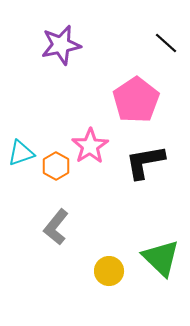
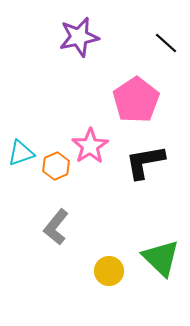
purple star: moved 18 px right, 8 px up
orange hexagon: rotated 8 degrees clockwise
